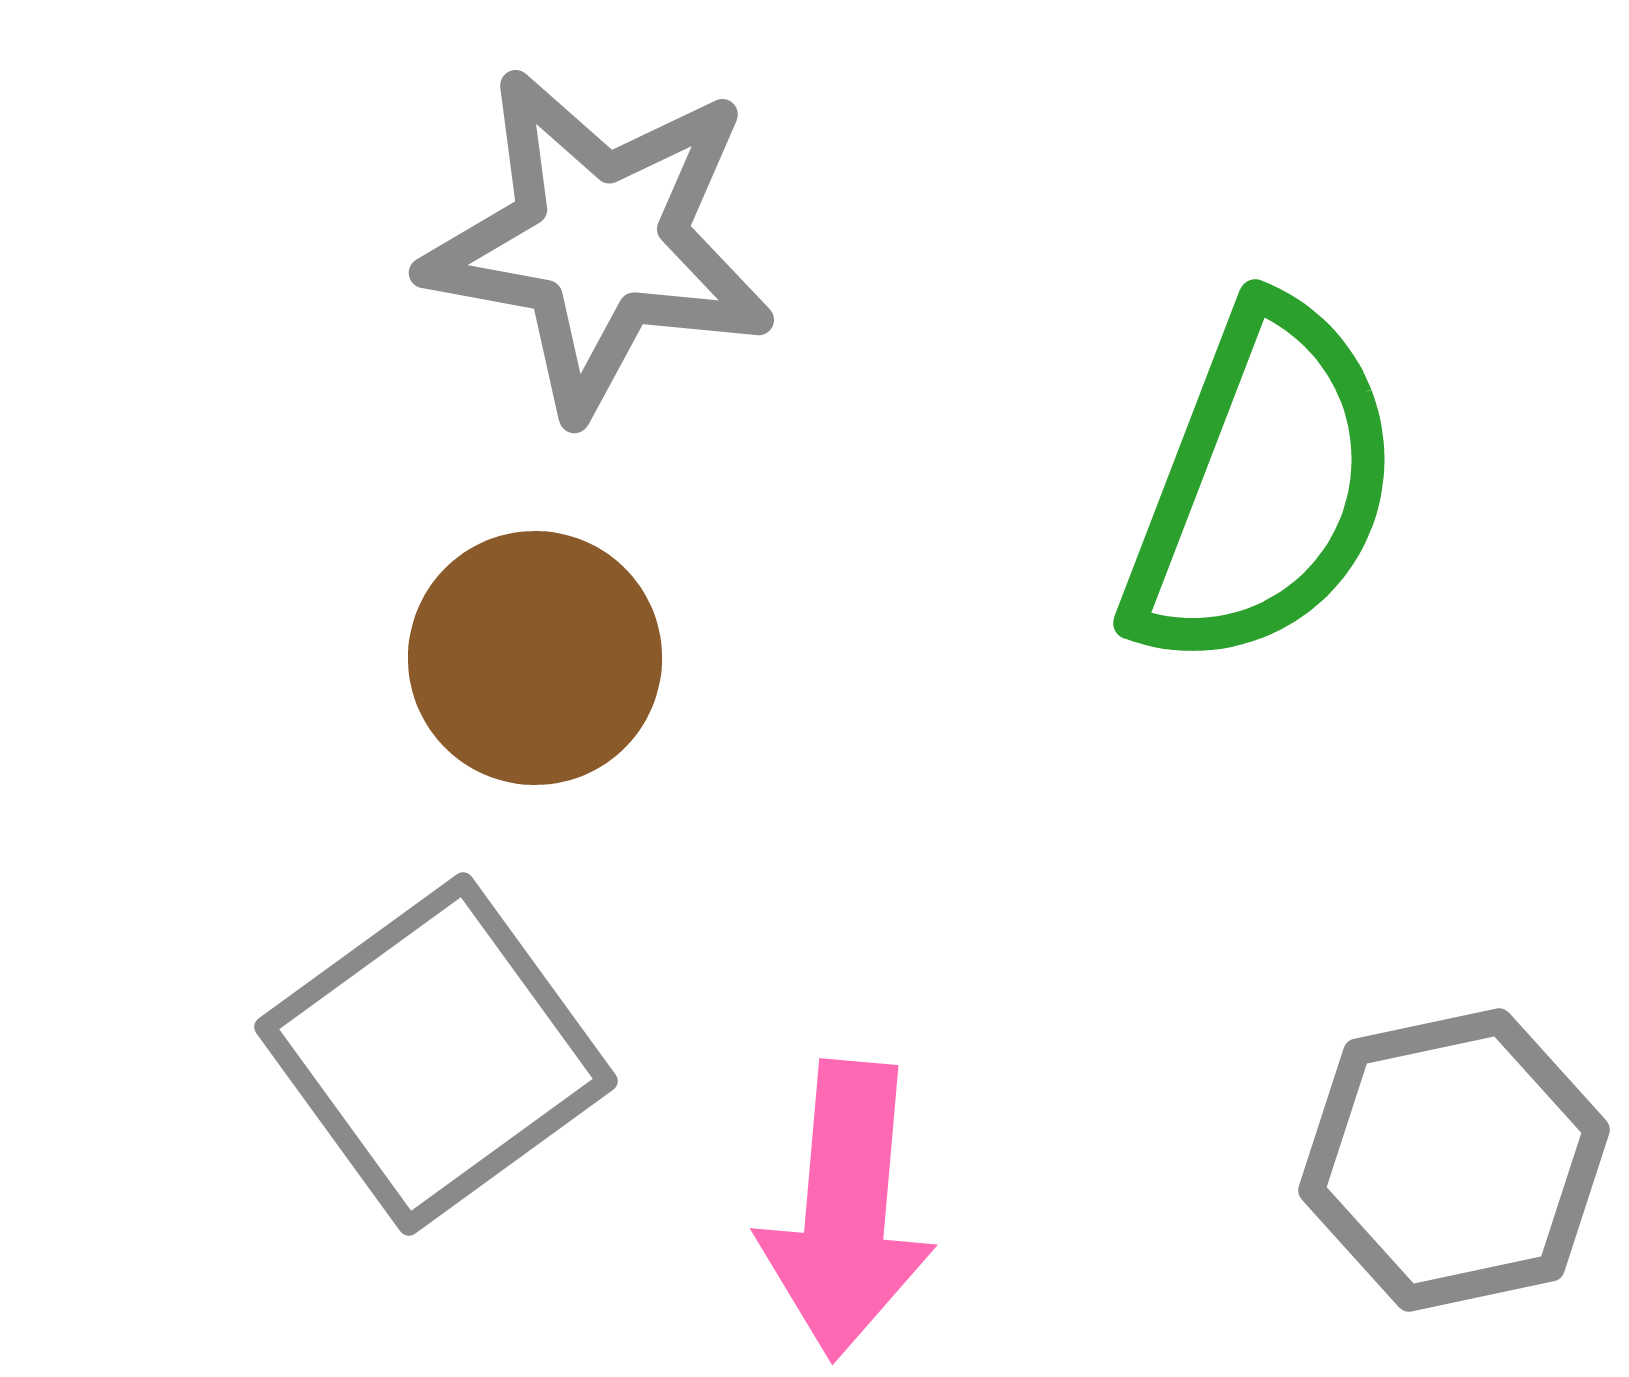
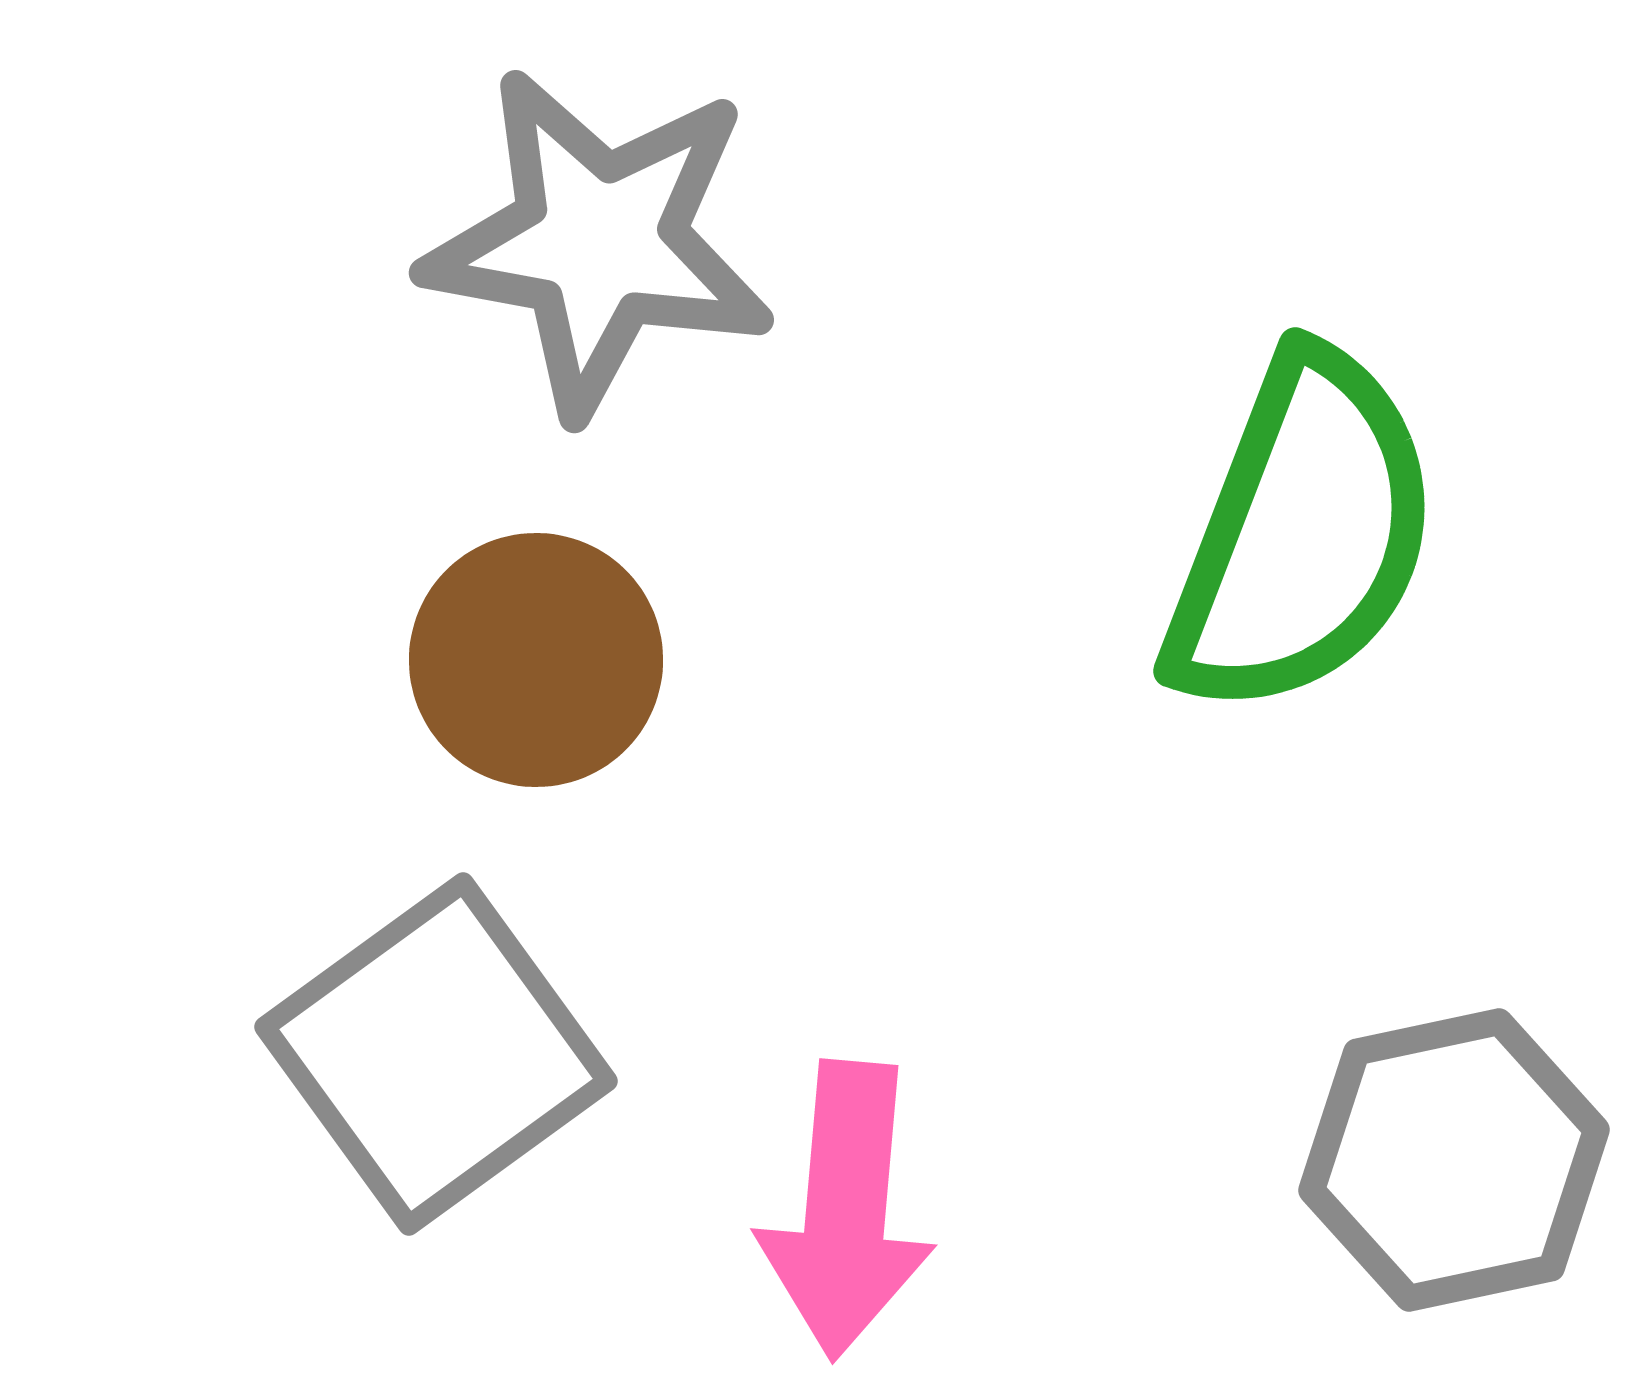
green semicircle: moved 40 px right, 48 px down
brown circle: moved 1 px right, 2 px down
